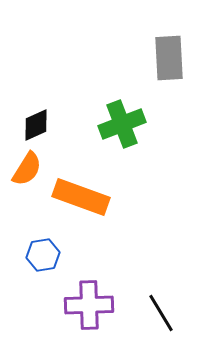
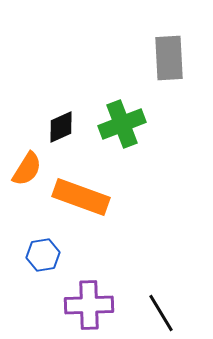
black diamond: moved 25 px right, 2 px down
